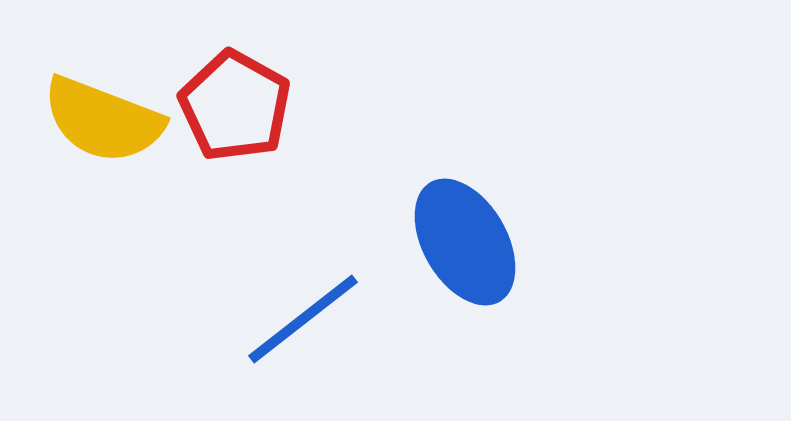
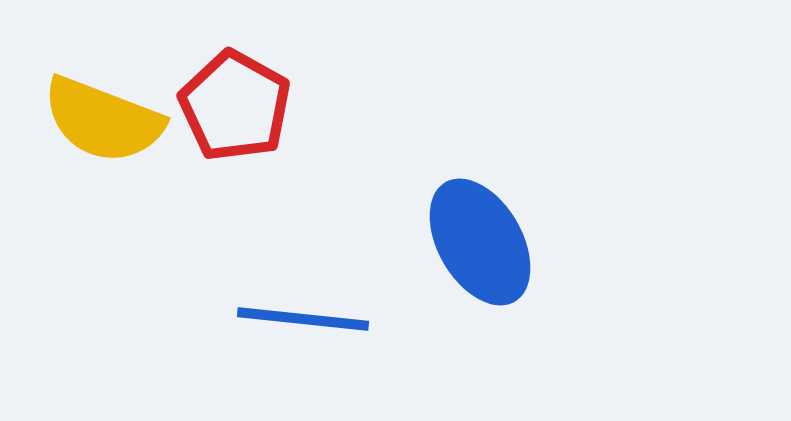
blue ellipse: moved 15 px right
blue line: rotated 44 degrees clockwise
